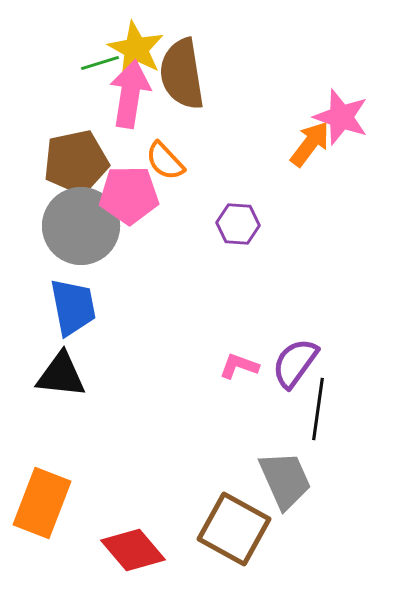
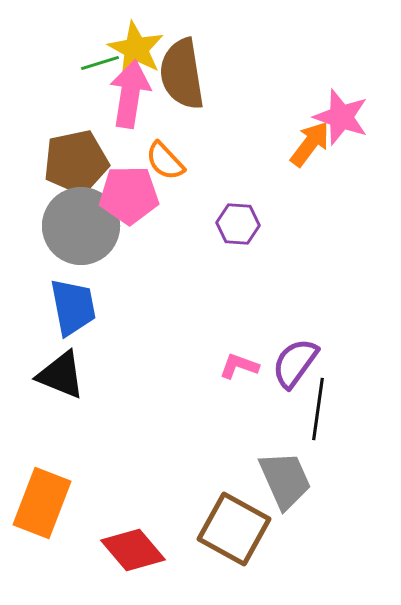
black triangle: rotated 16 degrees clockwise
